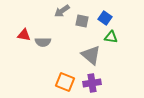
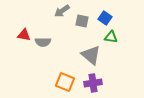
purple cross: moved 1 px right
